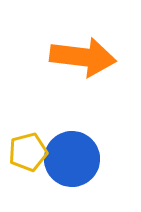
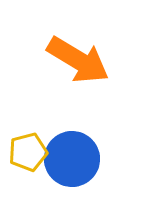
orange arrow: moved 5 px left, 3 px down; rotated 24 degrees clockwise
